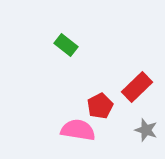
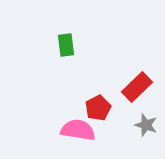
green rectangle: rotated 45 degrees clockwise
red pentagon: moved 2 px left, 2 px down
gray star: moved 5 px up
